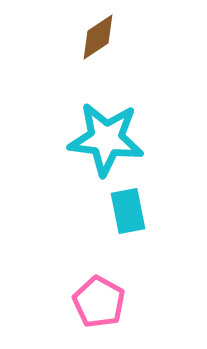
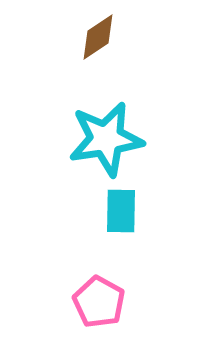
cyan star: rotated 16 degrees counterclockwise
cyan rectangle: moved 7 px left; rotated 12 degrees clockwise
